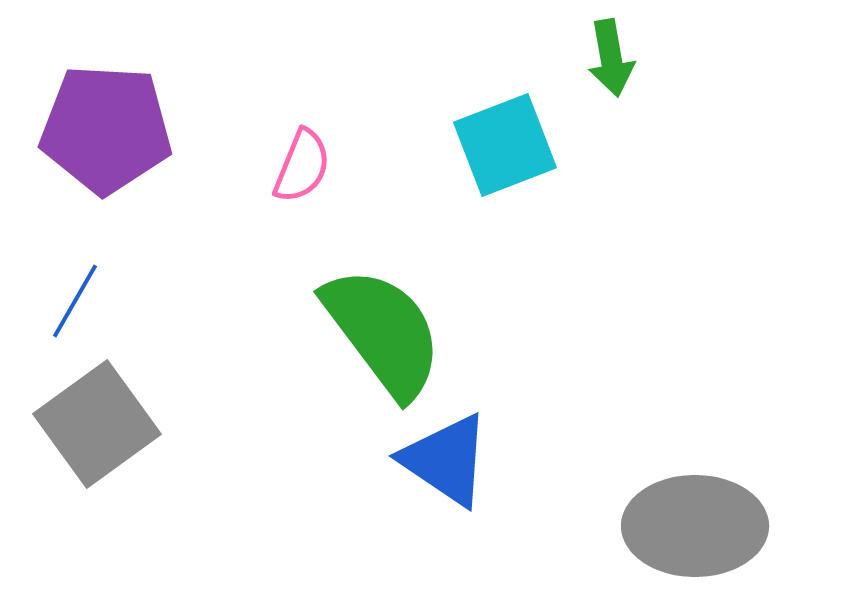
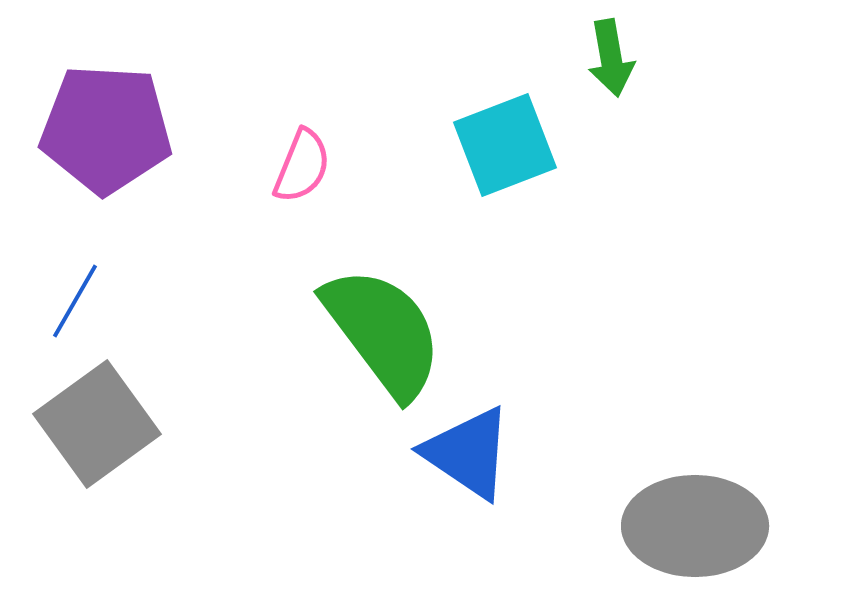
blue triangle: moved 22 px right, 7 px up
